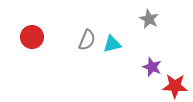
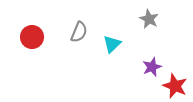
gray semicircle: moved 8 px left, 8 px up
cyan triangle: rotated 30 degrees counterclockwise
purple star: rotated 30 degrees clockwise
red star: rotated 20 degrees clockwise
